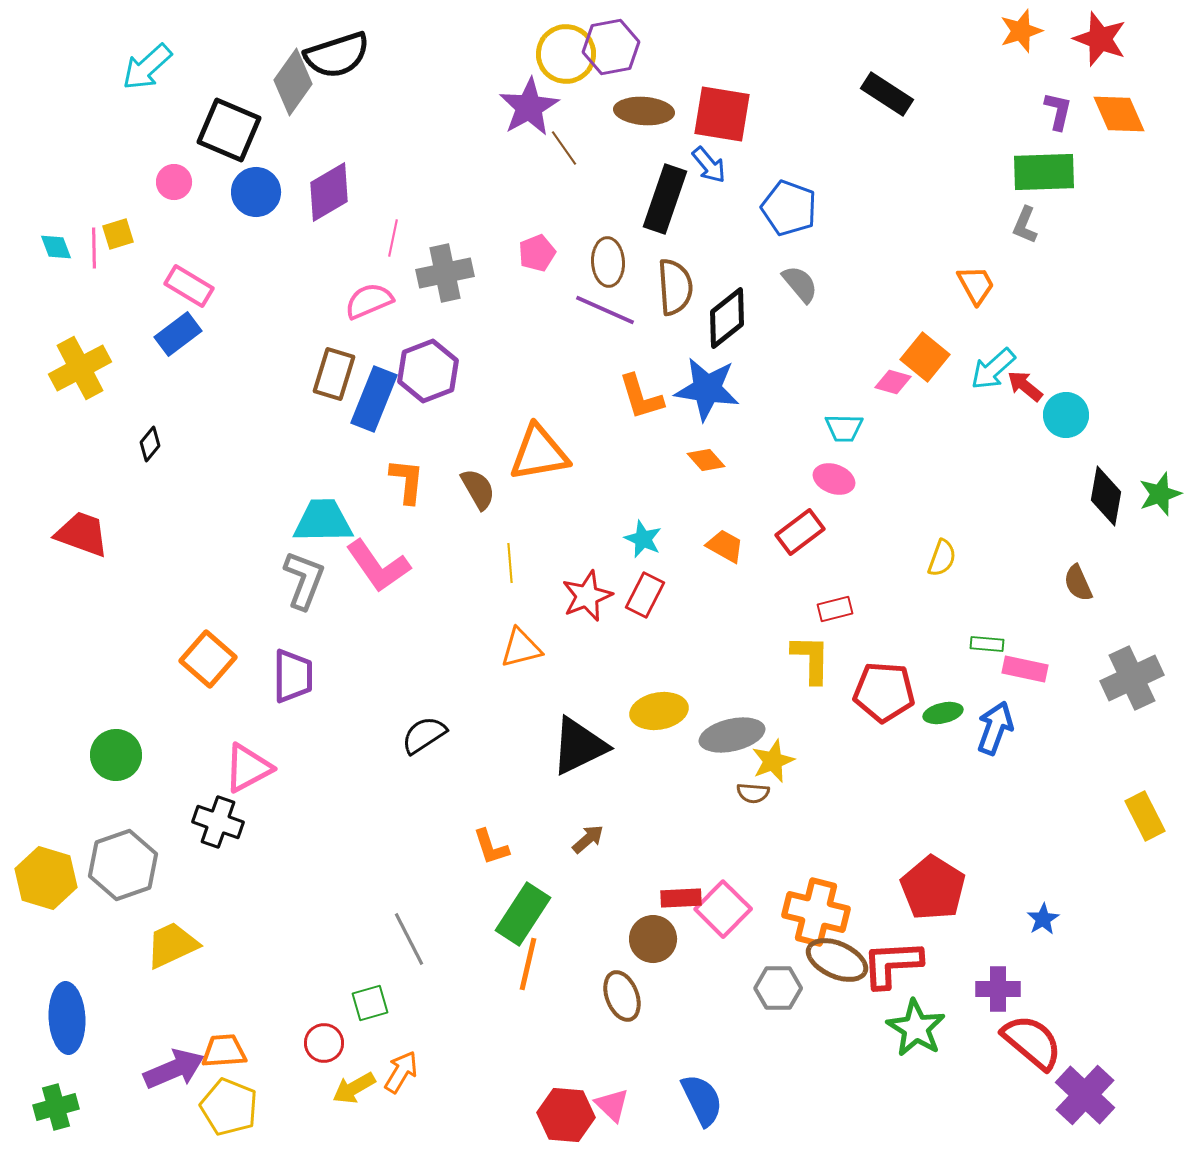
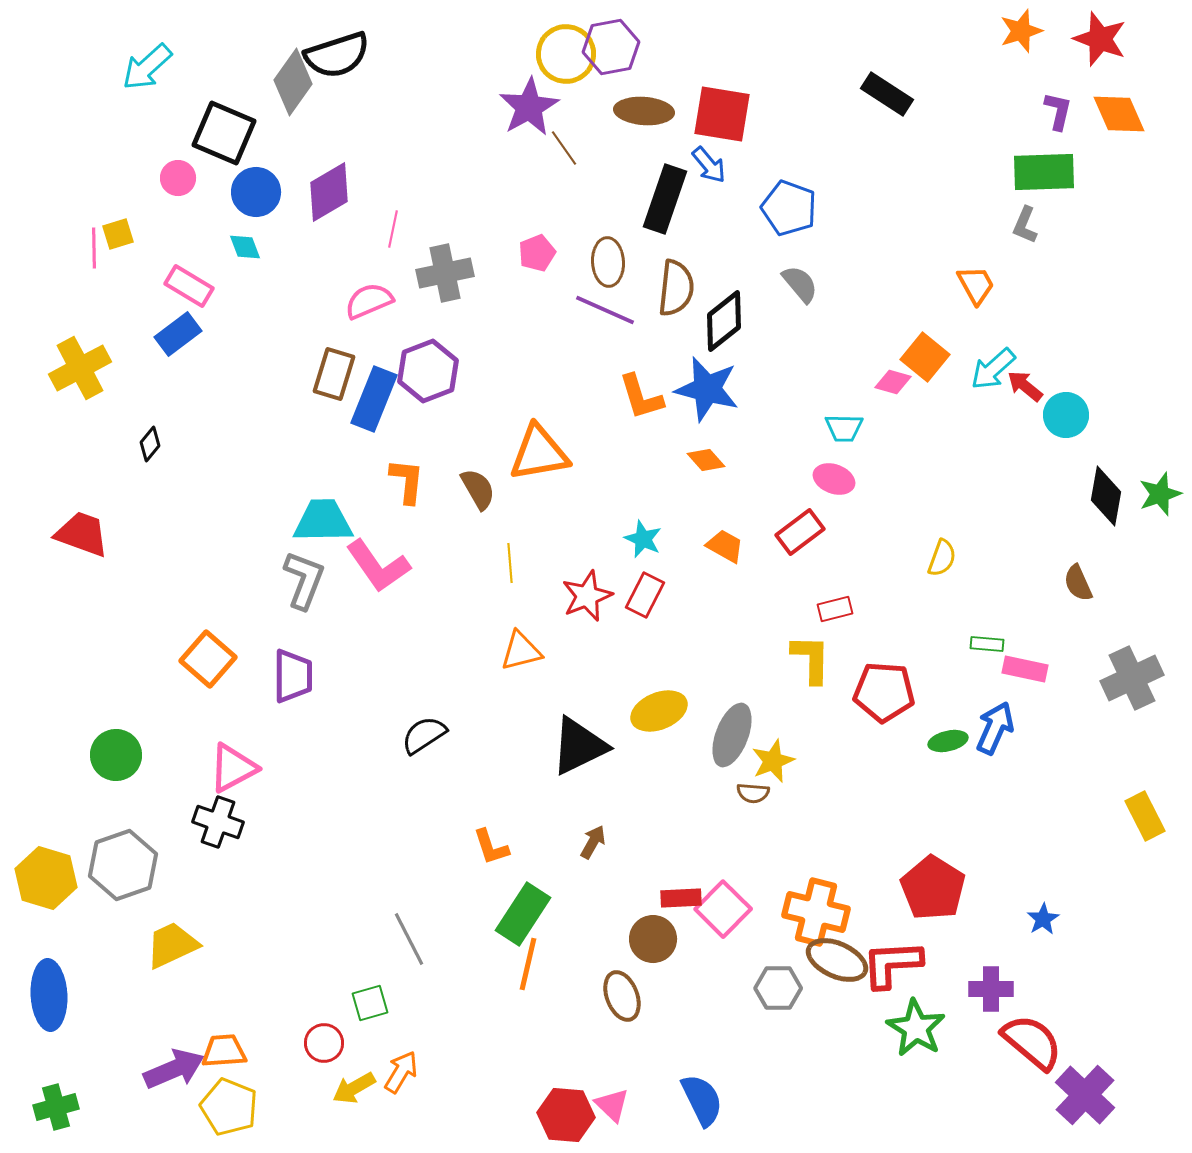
black square at (229, 130): moved 5 px left, 3 px down
pink circle at (174, 182): moved 4 px right, 4 px up
pink line at (393, 238): moved 9 px up
cyan diamond at (56, 247): moved 189 px right
brown semicircle at (675, 287): moved 1 px right, 1 px down; rotated 10 degrees clockwise
black diamond at (727, 318): moved 3 px left, 3 px down
blue star at (707, 389): rotated 6 degrees clockwise
orange triangle at (521, 648): moved 3 px down
yellow ellipse at (659, 711): rotated 12 degrees counterclockwise
green ellipse at (943, 713): moved 5 px right, 28 px down
blue arrow at (995, 728): rotated 4 degrees clockwise
gray ellipse at (732, 735): rotated 56 degrees counterclockwise
pink triangle at (248, 768): moved 15 px left
brown arrow at (588, 839): moved 5 px right, 3 px down; rotated 20 degrees counterclockwise
purple cross at (998, 989): moved 7 px left
blue ellipse at (67, 1018): moved 18 px left, 23 px up
